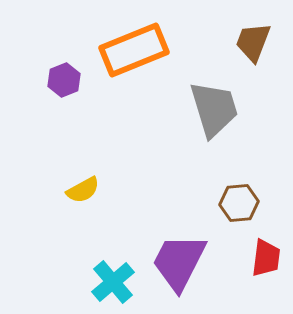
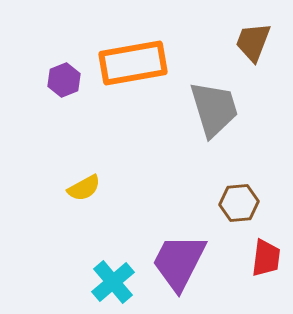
orange rectangle: moved 1 px left, 13 px down; rotated 12 degrees clockwise
yellow semicircle: moved 1 px right, 2 px up
